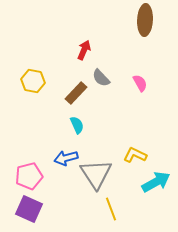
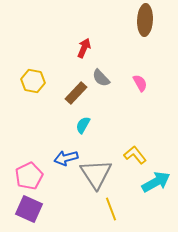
red arrow: moved 2 px up
cyan semicircle: moved 6 px right; rotated 126 degrees counterclockwise
yellow L-shape: rotated 25 degrees clockwise
pink pentagon: rotated 12 degrees counterclockwise
